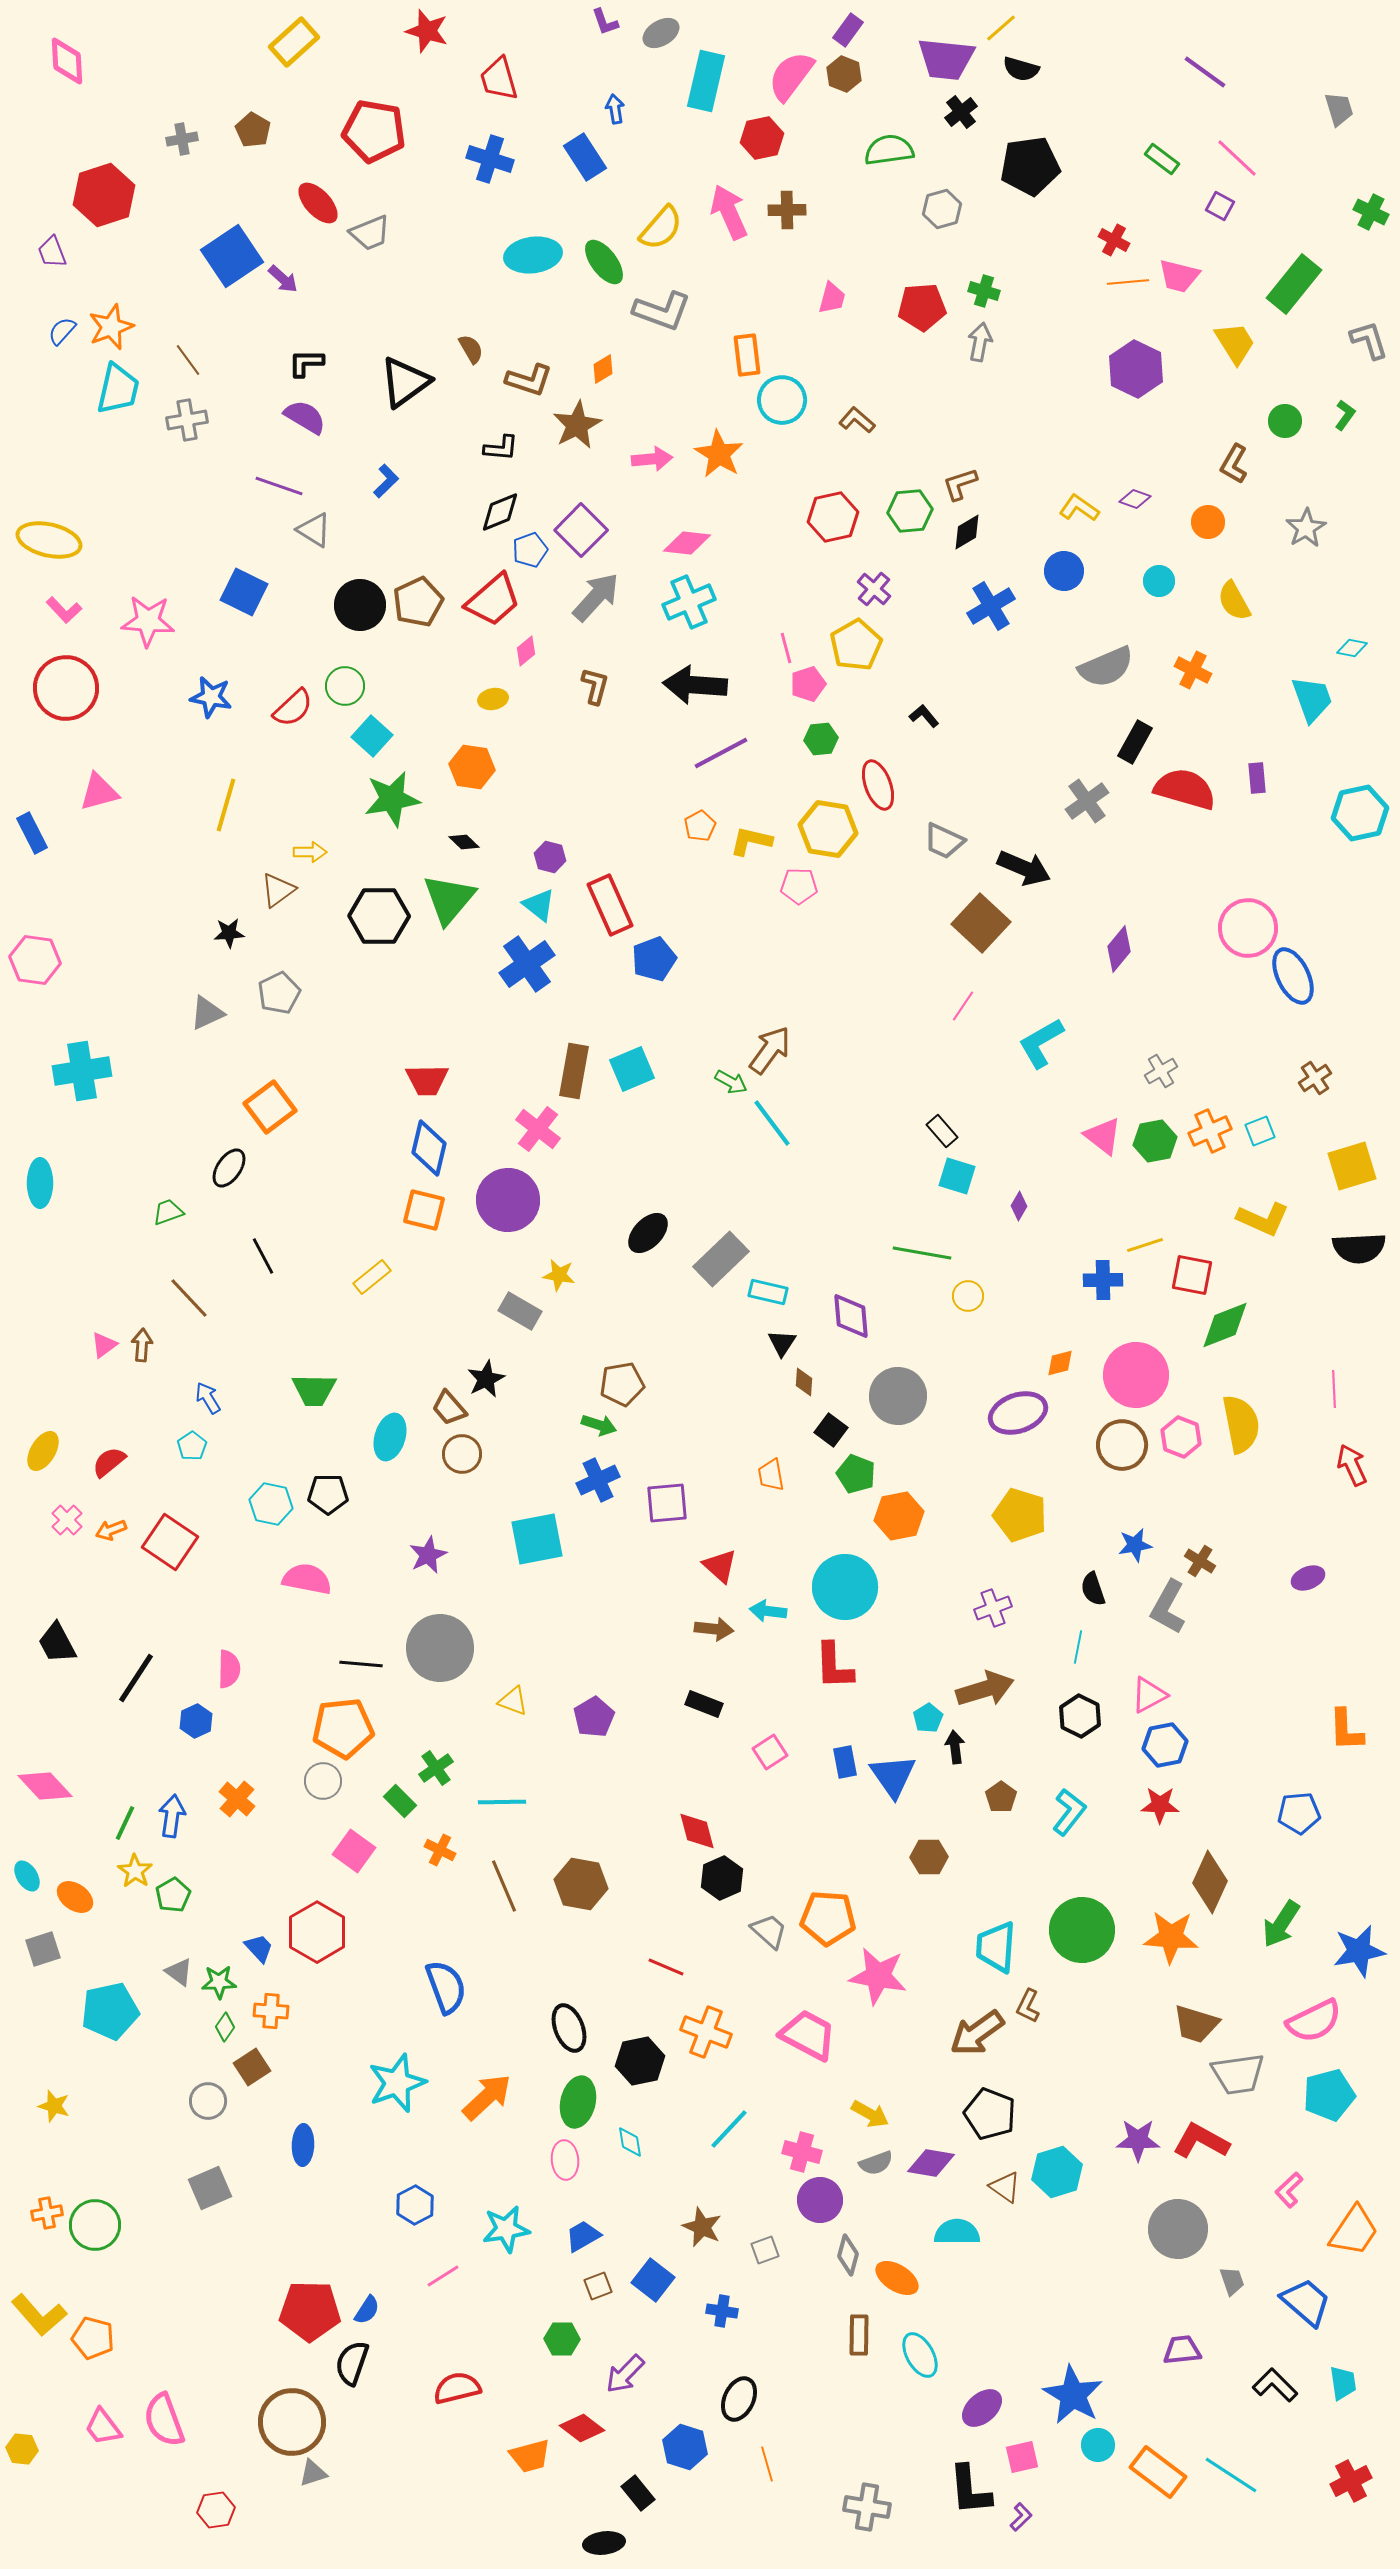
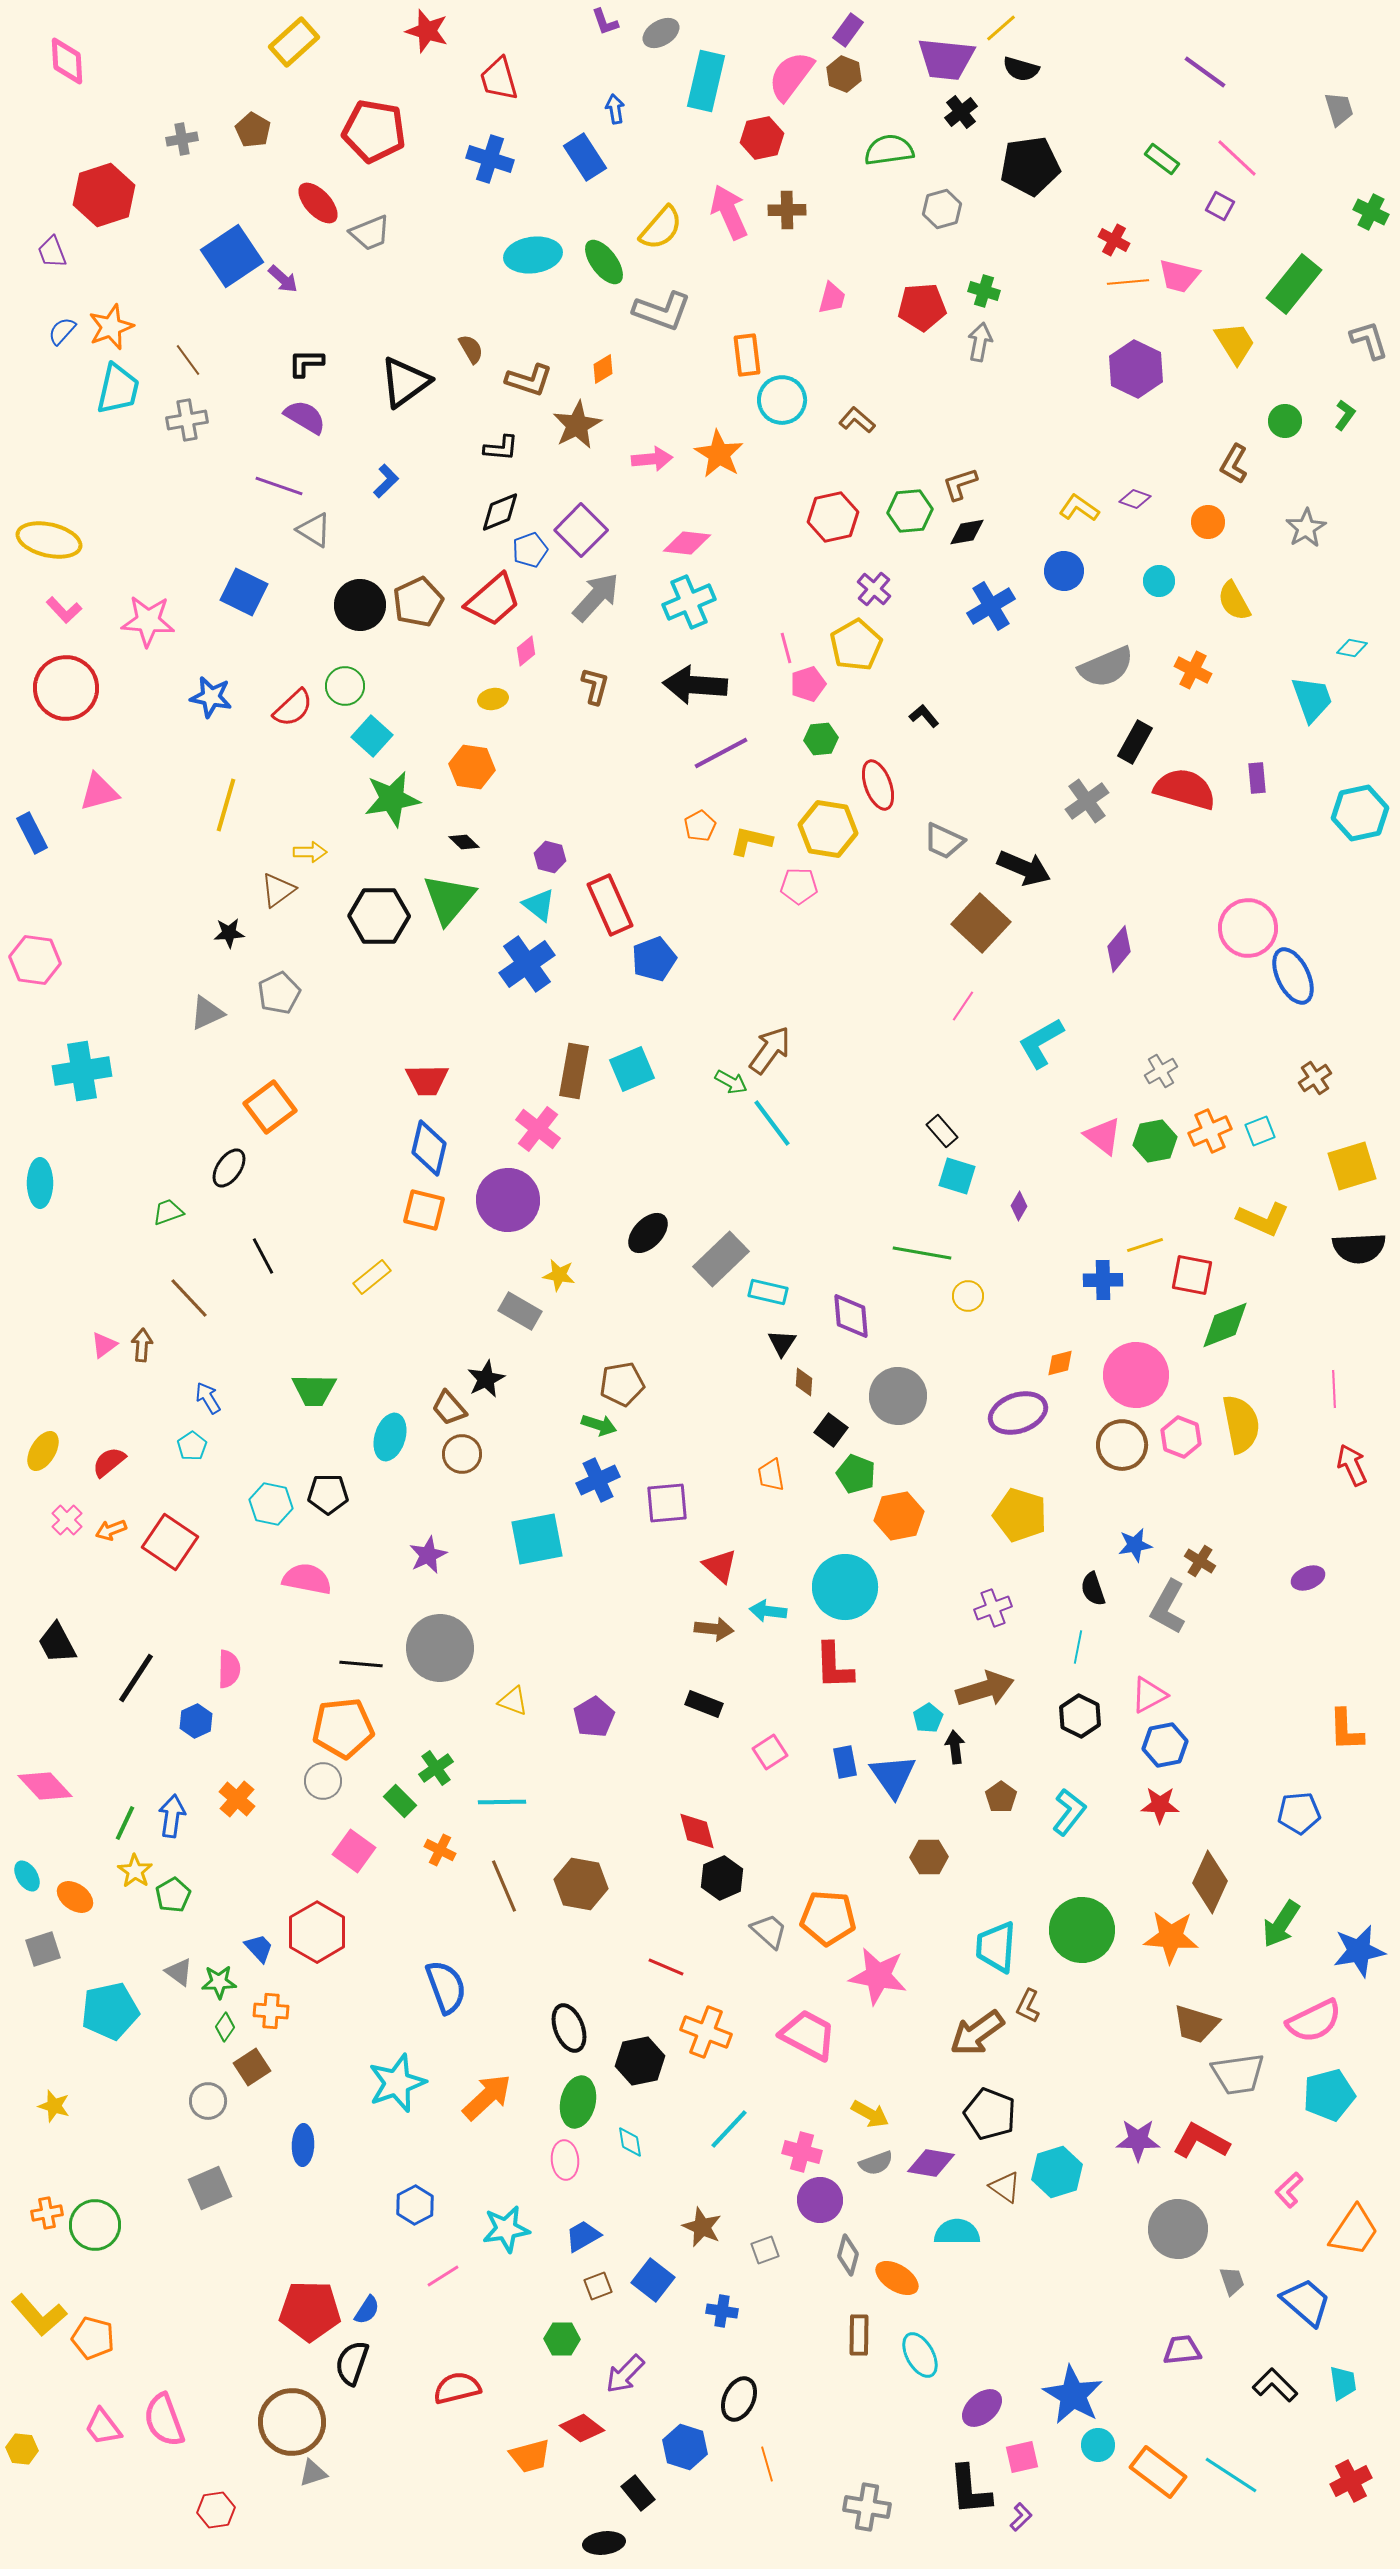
black diamond at (967, 532): rotated 21 degrees clockwise
